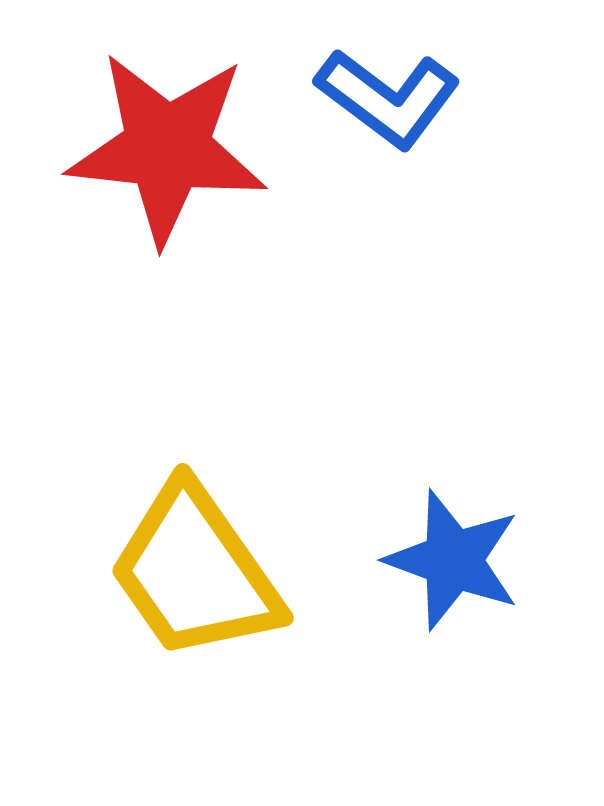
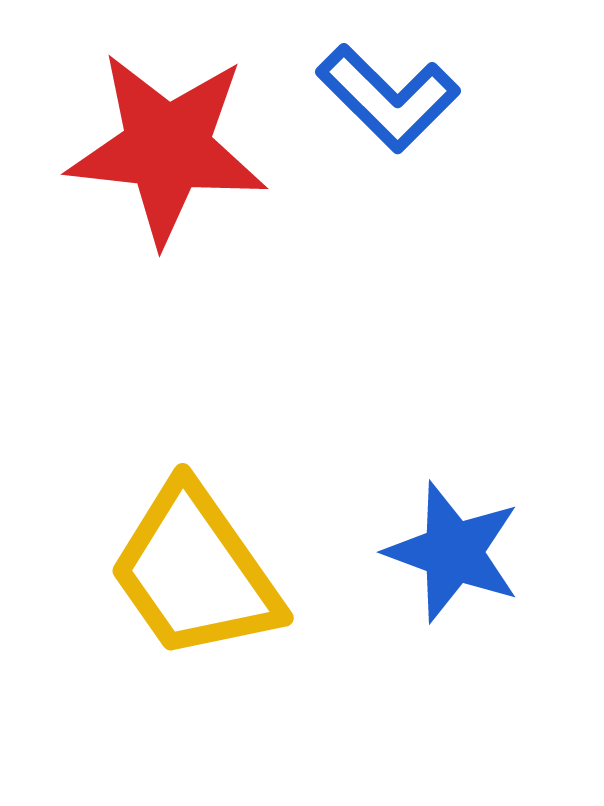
blue L-shape: rotated 8 degrees clockwise
blue star: moved 8 px up
